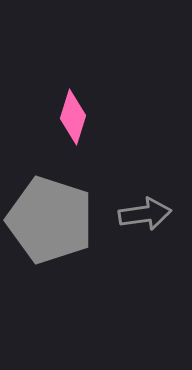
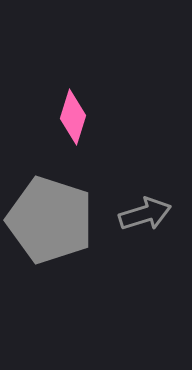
gray arrow: rotated 9 degrees counterclockwise
